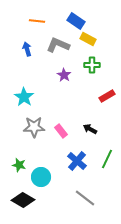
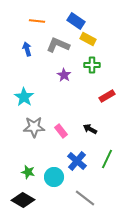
green star: moved 9 px right, 7 px down
cyan circle: moved 13 px right
